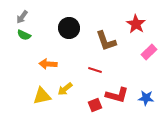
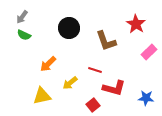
orange arrow: rotated 48 degrees counterclockwise
yellow arrow: moved 5 px right, 6 px up
red L-shape: moved 3 px left, 7 px up
red square: moved 2 px left; rotated 16 degrees counterclockwise
